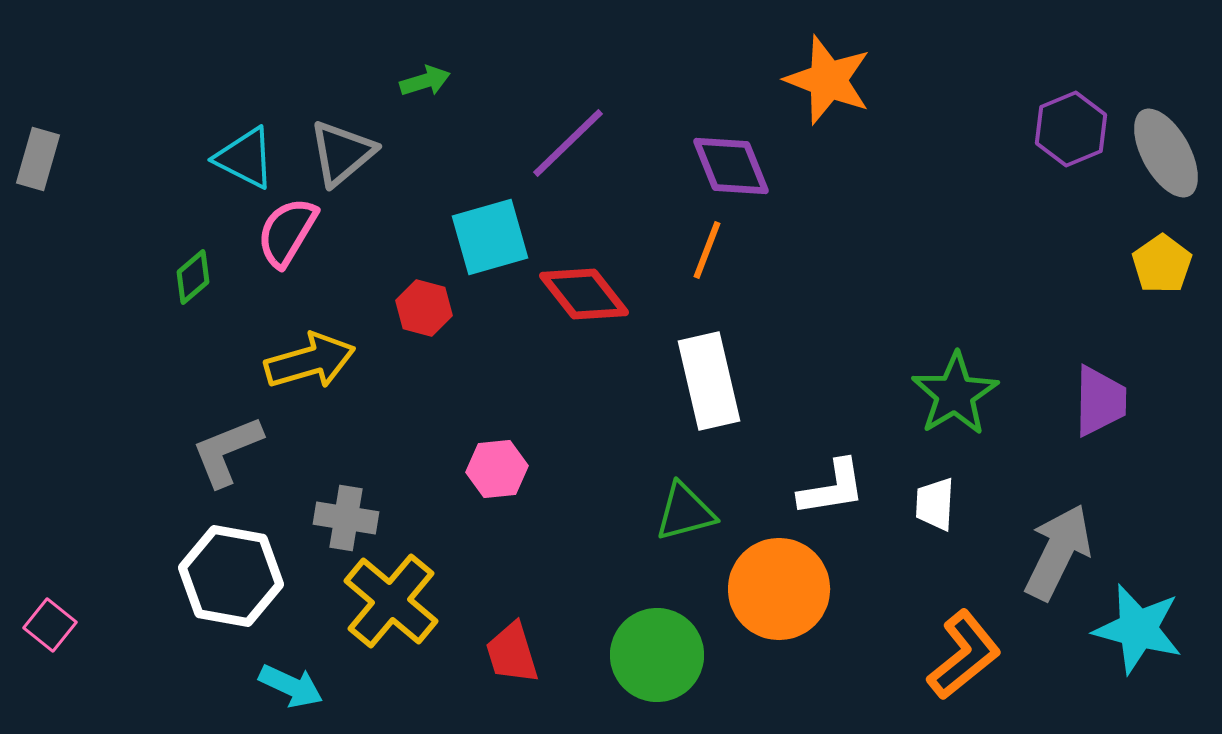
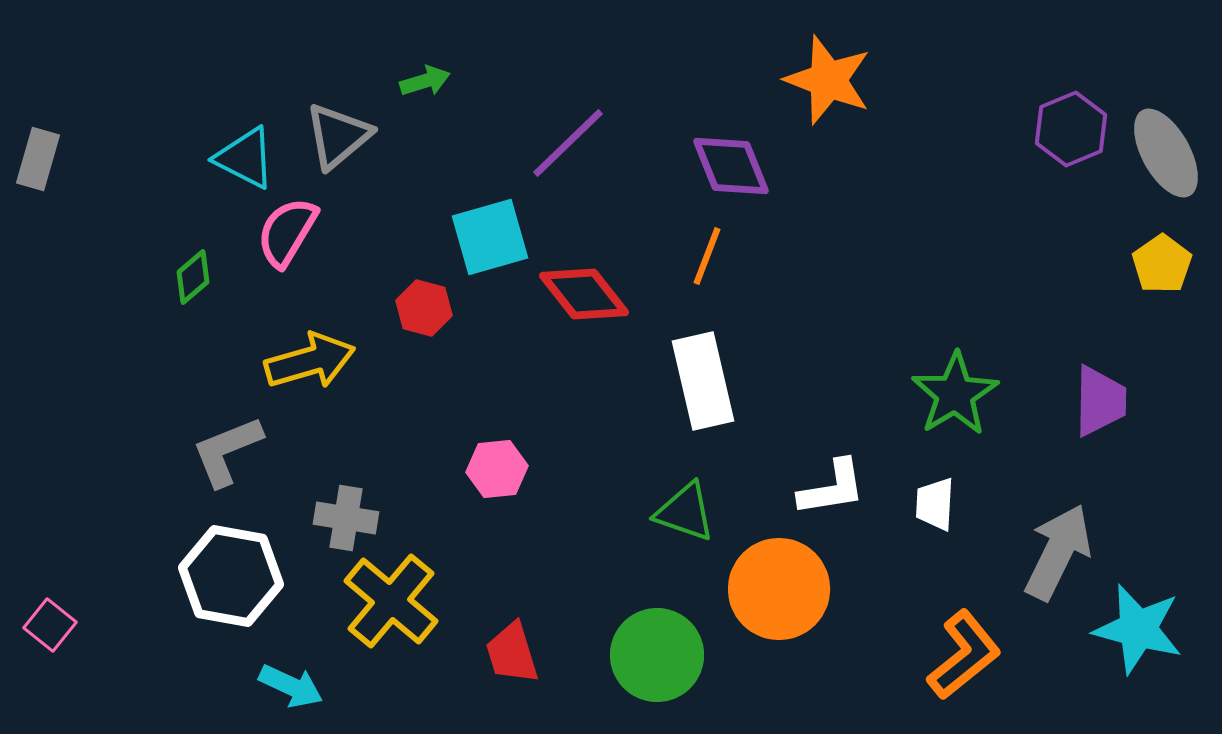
gray triangle: moved 4 px left, 17 px up
orange line: moved 6 px down
white rectangle: moved 6 px left
green triangle: rotated 34 degrees clockwise
